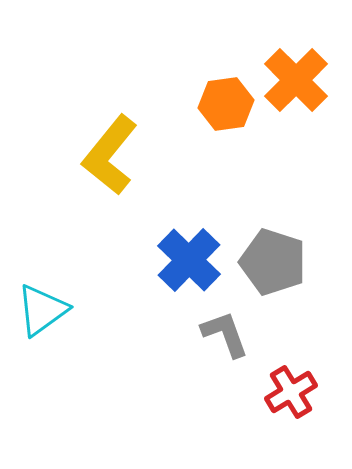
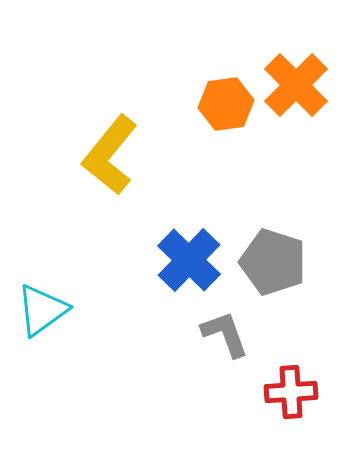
orange cross: moved 5 px down
red cross: rotated 27 degrees clockwise
